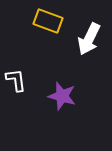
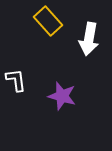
yellow rectangle: rotated 28 degrees clockwise
white arrow: rotated 16 degrees counterclockwise
